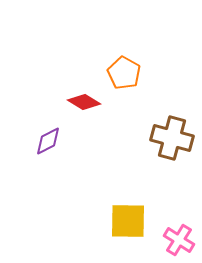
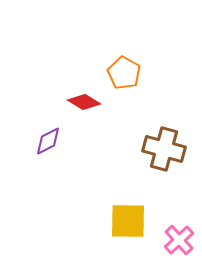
brown cross: moved 8 px left, 11 px down
pink cross: rotated 16 degrees clockwise
